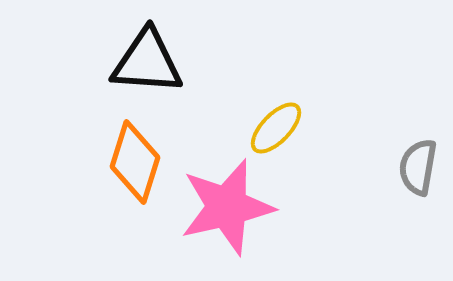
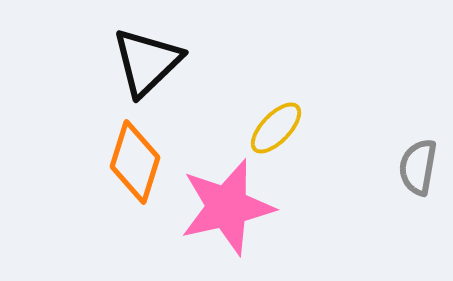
black triangle: rotated 48 degrees counterclockwise
